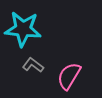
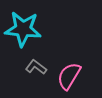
gray L-shape: moved 3 px right, 2 px down
